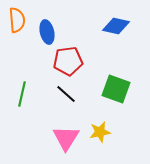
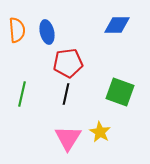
orange semicircle: moved 10 px down
blue diamond: moved 1 px right, 1 px up; rotated 12 degrees counterclockwise
red pentagon: moved 2 px down
green square: moved 4 px right, 3 px down
black line: rotated 60 degrees clockwise
yellow star: rotated 30 degrees counterclockwise
pink triangle: moved 2 px right
